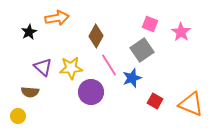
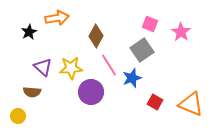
brown semicircle: moved 2 px right
red square: moved 1 px down
